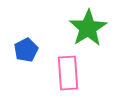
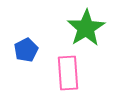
green star: moved 2 px left
